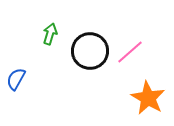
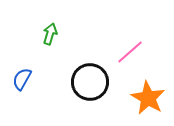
black circle: moved 31 px down
blue semicircle: moved 6 px right
